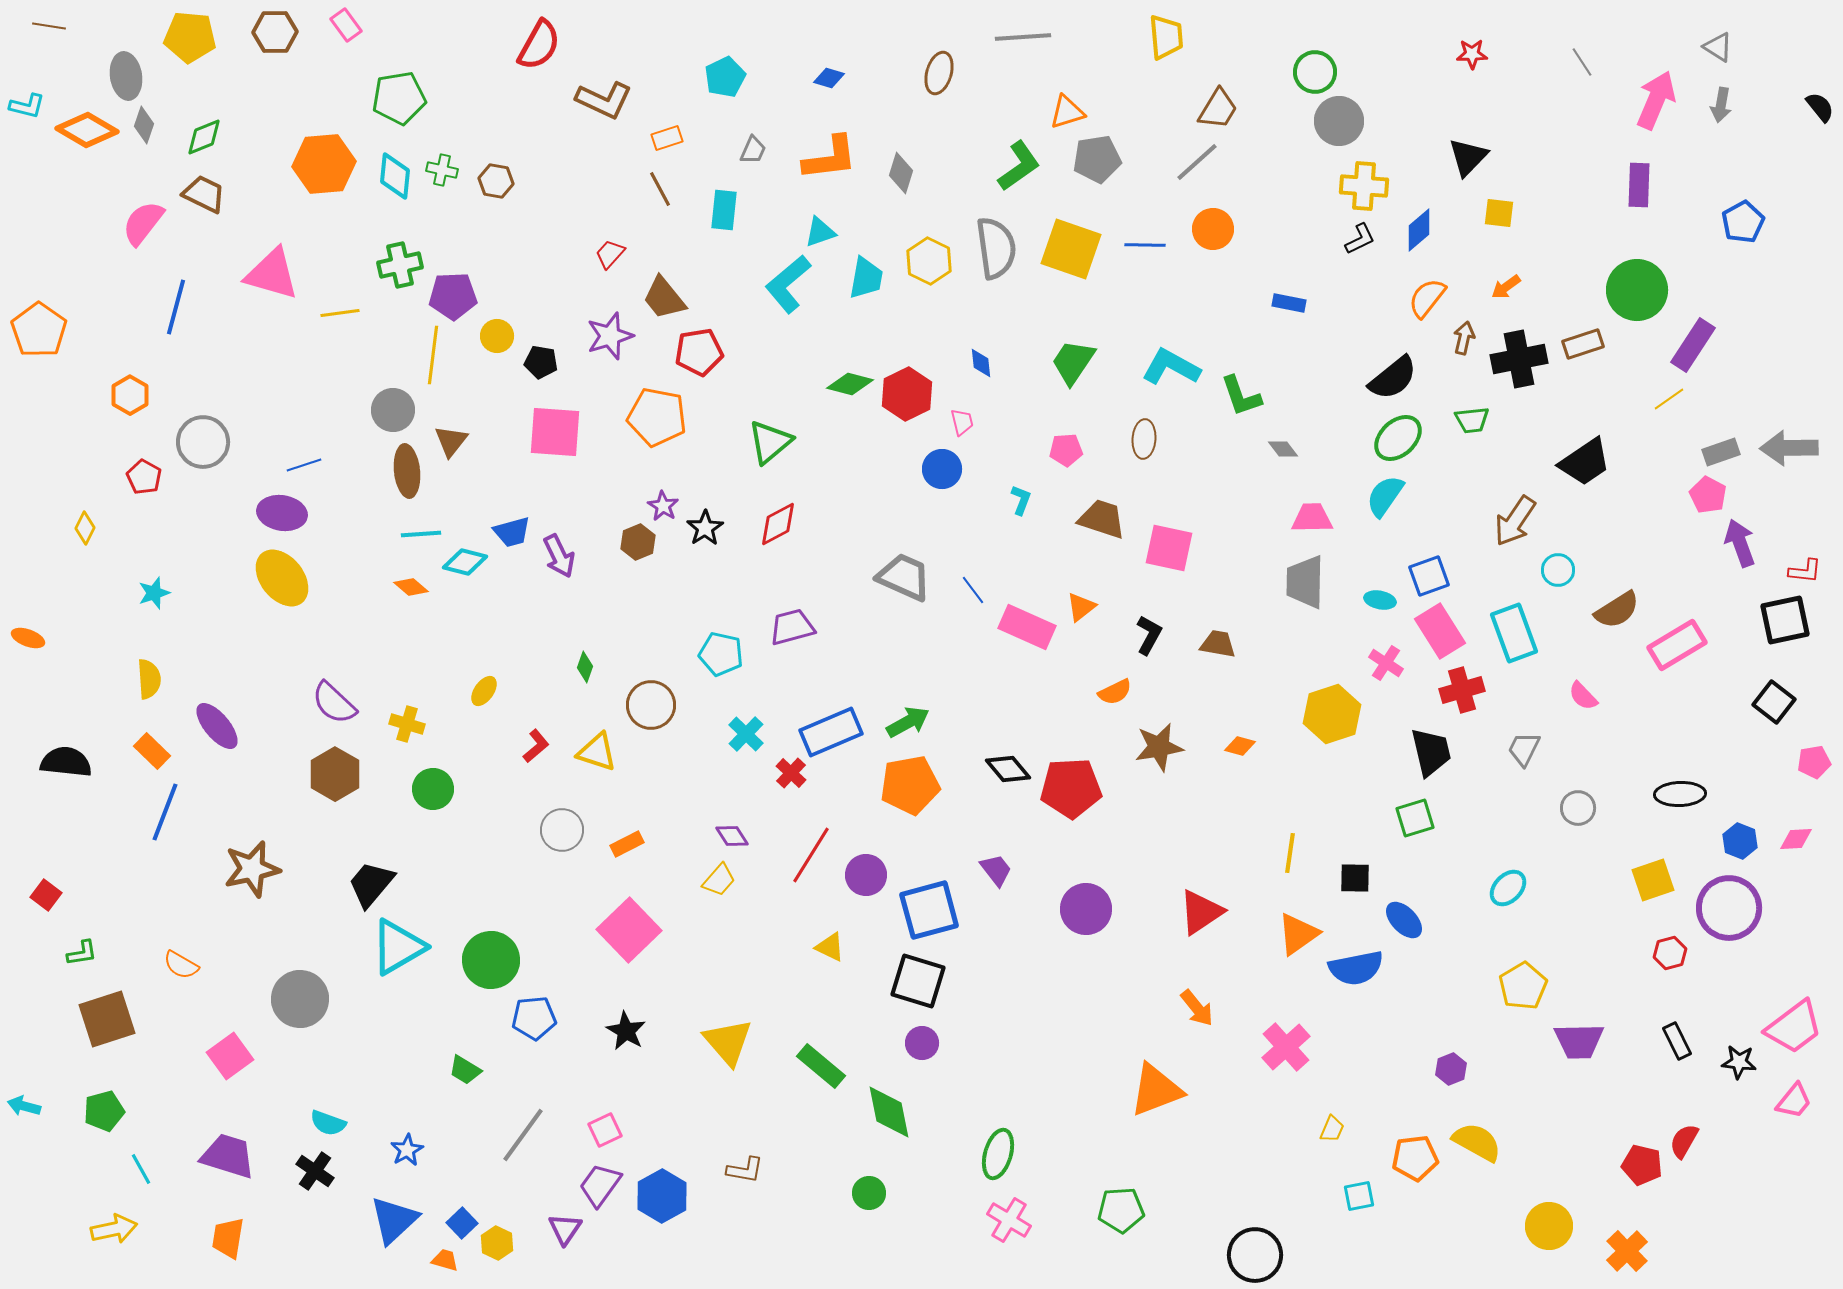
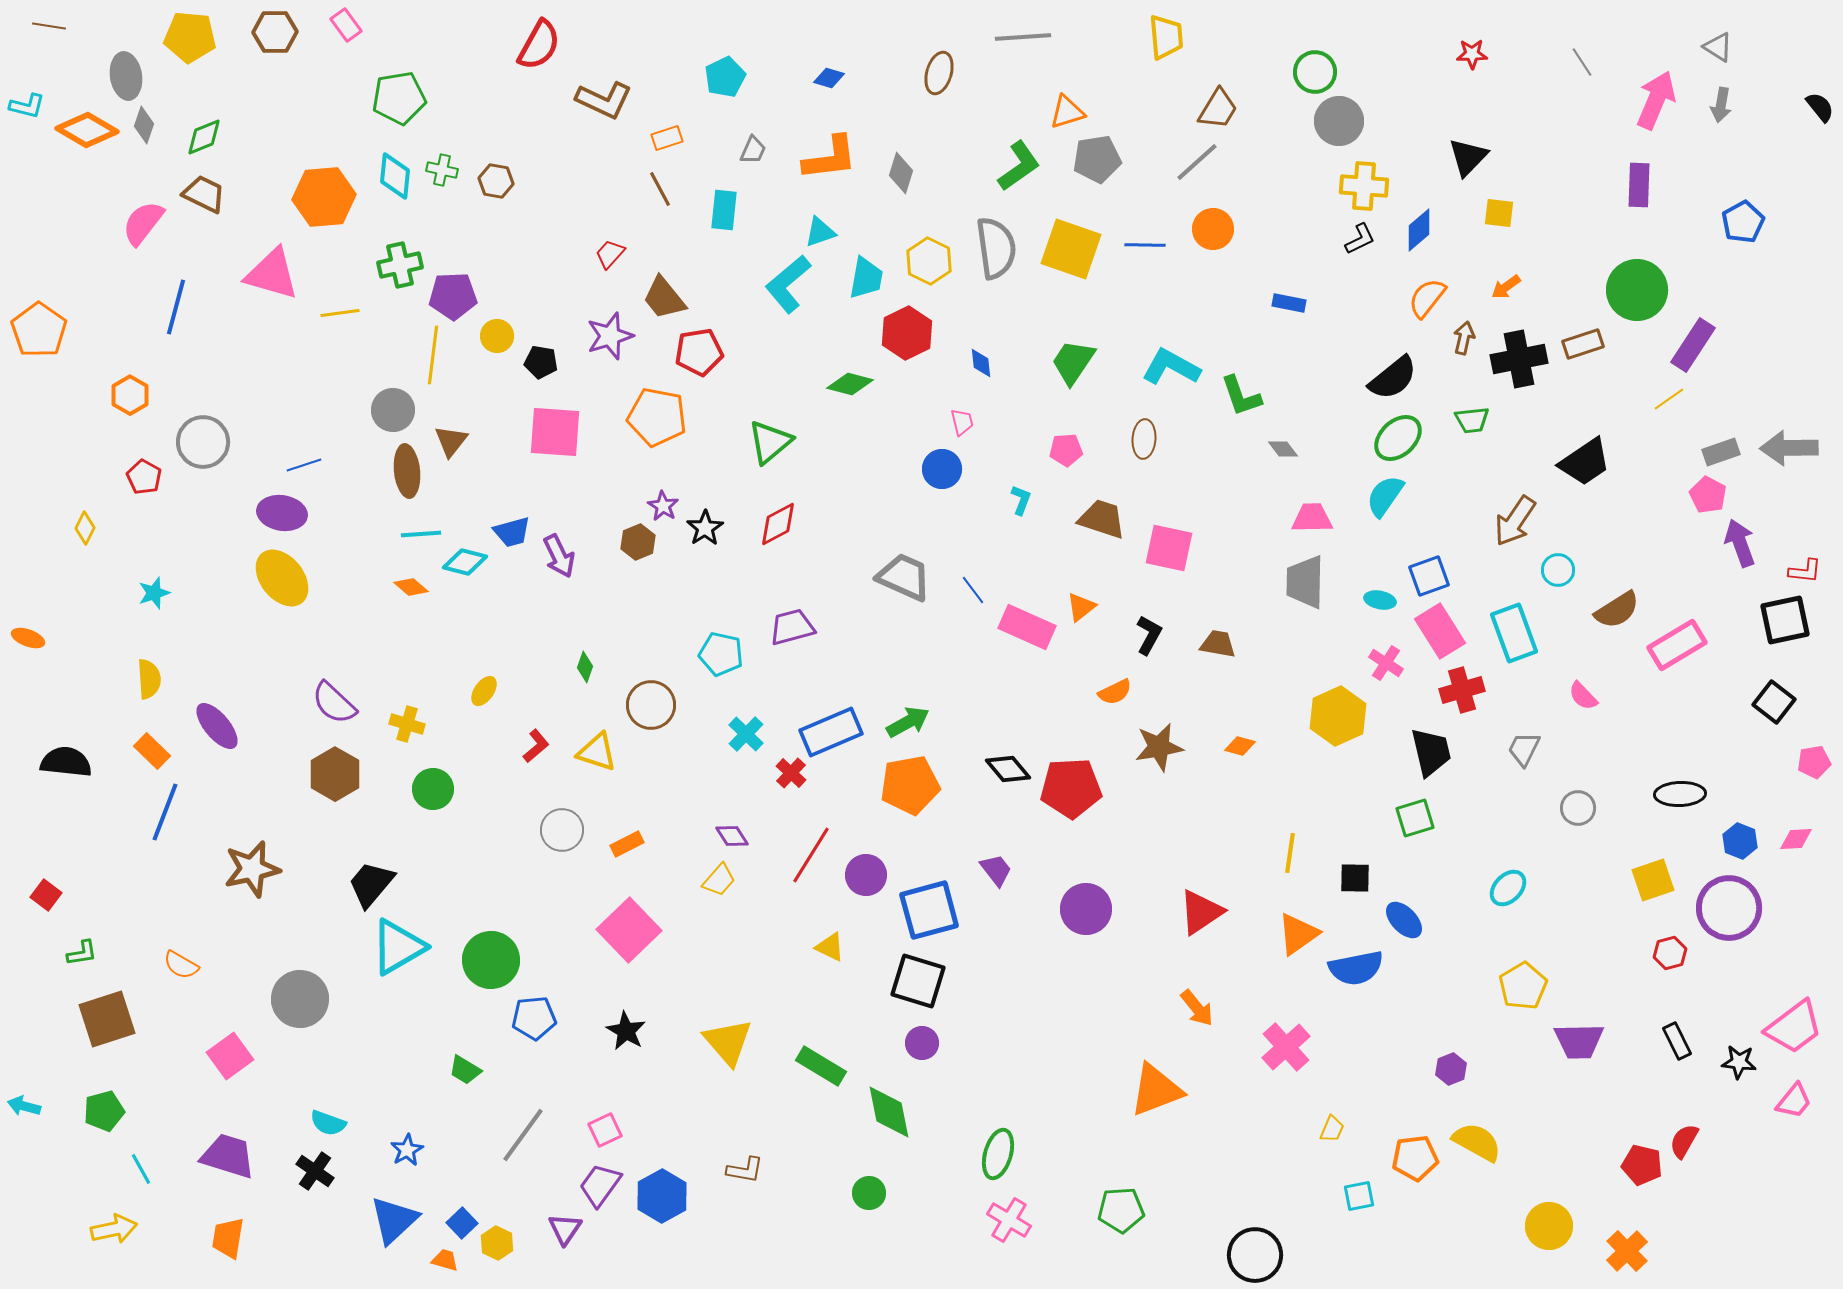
orange hexagon at (324, 164): moved 33 px down
red hexagon at (907, 394): moved 61 px up
yellow hexagon at (1332, 714): moved 6 px right, 2 px down; rotated 6 degrees counterclockwise
green rectangle at (821, 1066): rotated 9 degrees counterclockwise
